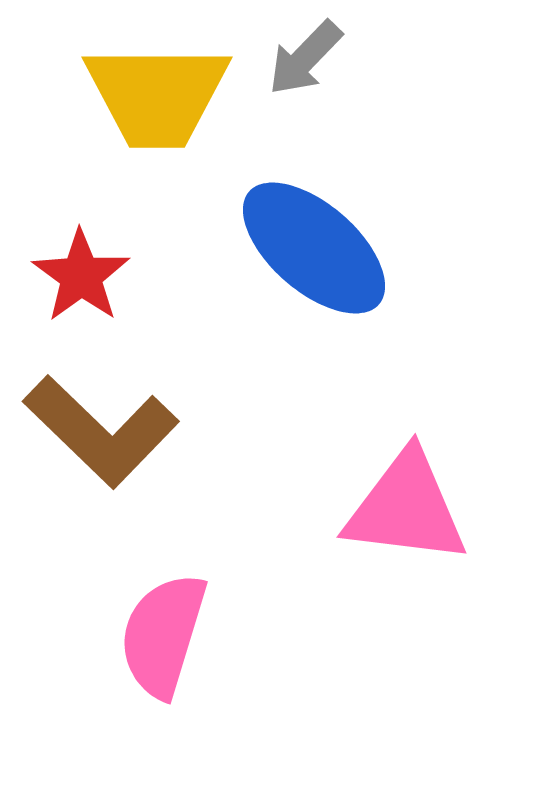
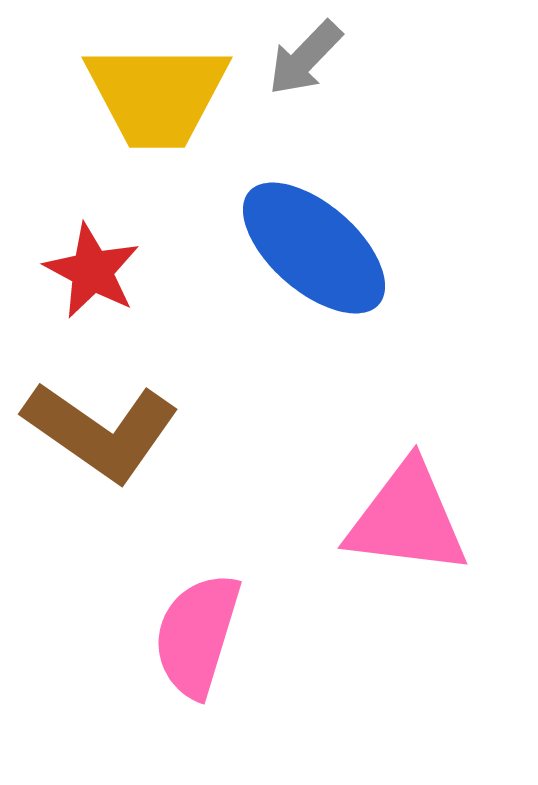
red star: moved 11 px right, 5 px up; rotated 8 degrees counterclockwise
brown L-shape: rotated 9 degrees counterclockwise
pink triangle: moved 1 px right, 11 px down
pink semicircle: moved 34 px right
